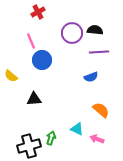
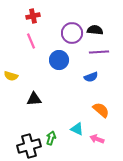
red cross: moved 5 px left, 4 px down; rotated 16 degrees clockwise
blue circle: moved 17 px right
yellow semicircle: rotated 24 degrees counterclockwise
